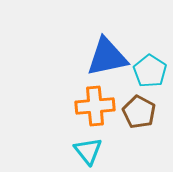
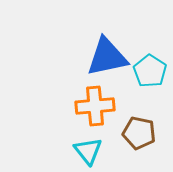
brown pentagon: moved 21 px down; rotated 16 degrees counterclockwise
